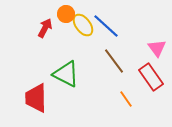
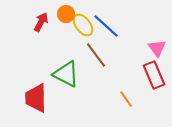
red arrow: moved 4 px left, 6 px up
brown line: moved 18 px left, 6 px up
red rectangle: moved 3 px right, 2 px up; rotated 12 degrees clockwise
